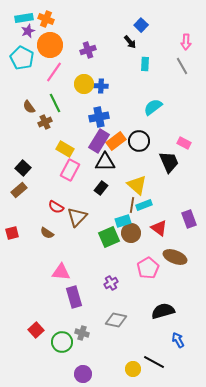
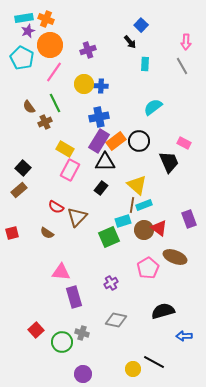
brown circle at (131, 233): moved 13 px right, 3 px up
blue arrow at (178, 340): moved 6 px right, 4 px up; rotated 63 degrees counterclockwise
